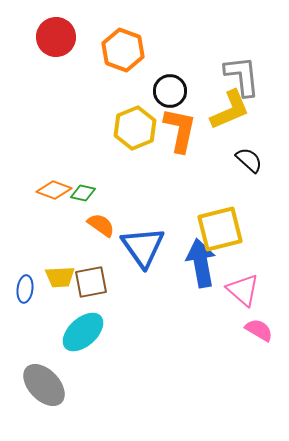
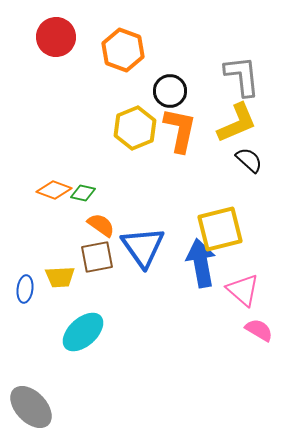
yellow L-shape: moved 7 px right, 13 px down
brown square: moved 6 px right, 25 px up
gray ellipse: moved 13 px left, 22 px down
